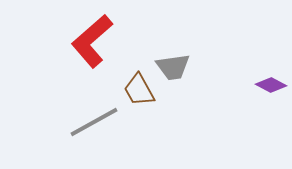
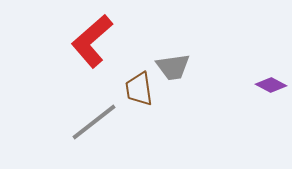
brown trapezoid: moved 1 px up; rotated 21 degrees clockwise
gray line: rotated 9 degrees counterclockwise
